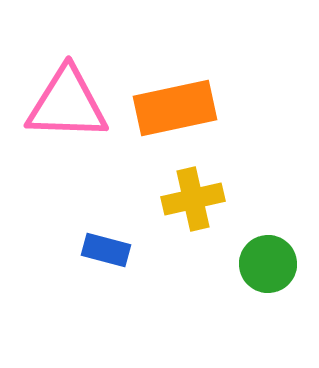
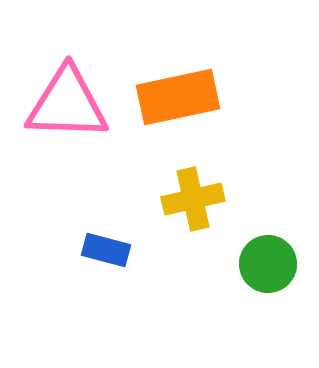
orange rectangle: moved 3 px right, 11 px up
